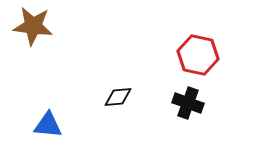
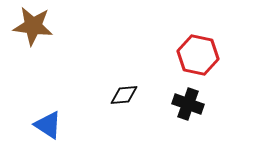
black diamond: moved 6 px right, 2 px up
black cross: moved 1 px down
blue triangle: rotated 28 degrees clockwise
